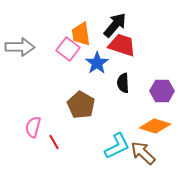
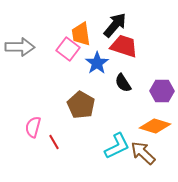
red trapezoid: moved 2 px right, 1 px down
black semicircle: rotated 30 degrees counterclockwise
